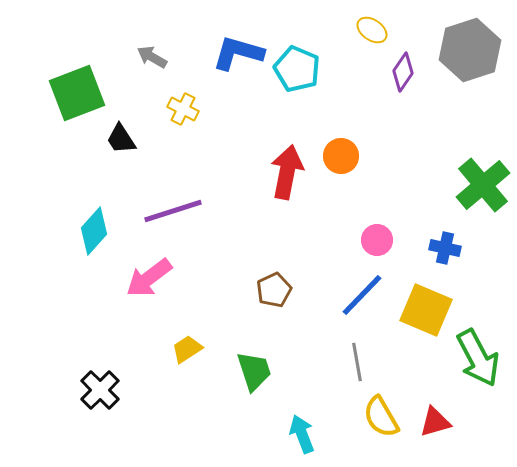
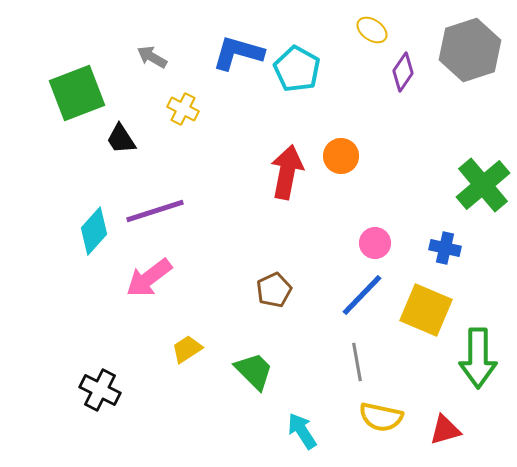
cyan pentagon: rotated 6 degrees clockwise
purple line: moved 18 px left
pink circle: moved 2 px left, 3 px down
green arrow: rotated 28 degrees clockwise
green trapezoid: rotated 27 degrees counterclockwise
black cross: rotated 18 degrees counterclockwise
yellow semicircle: rotated 48 degrees counterclockwise
red triangle: moved 10 px right, 8 px down
cyan arrow: moved 3 px up; rotated 12 degrees counterclockwise
